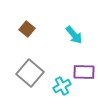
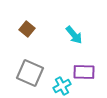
gray square: rotated 16 degrees counterclockwise
